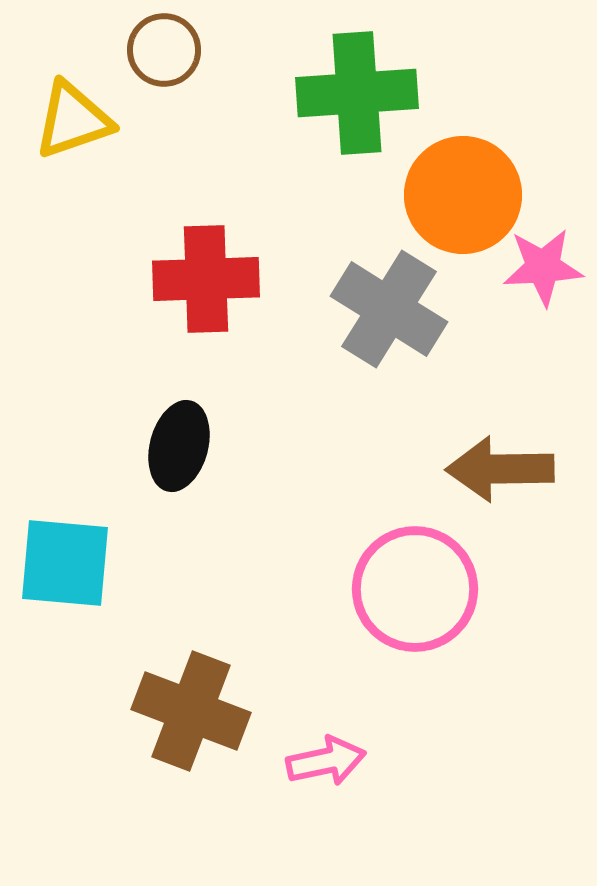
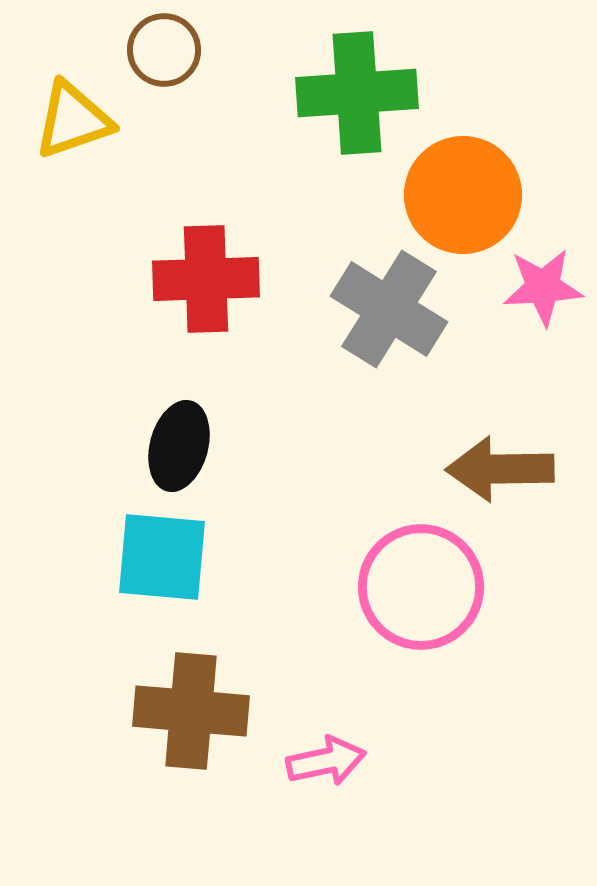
pink star: moved 20 px down
cyan square: moved 97 px right, 6 px up
pink circle: moved 6 px right, 2 px up
brown cross: rotated 16 degrees counterclockwise
